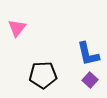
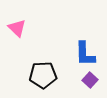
pink triangle: rotated 24 degrees counterclockwise
blue L-shape: moved 3 px left; rotated 12 degrees clockwise
